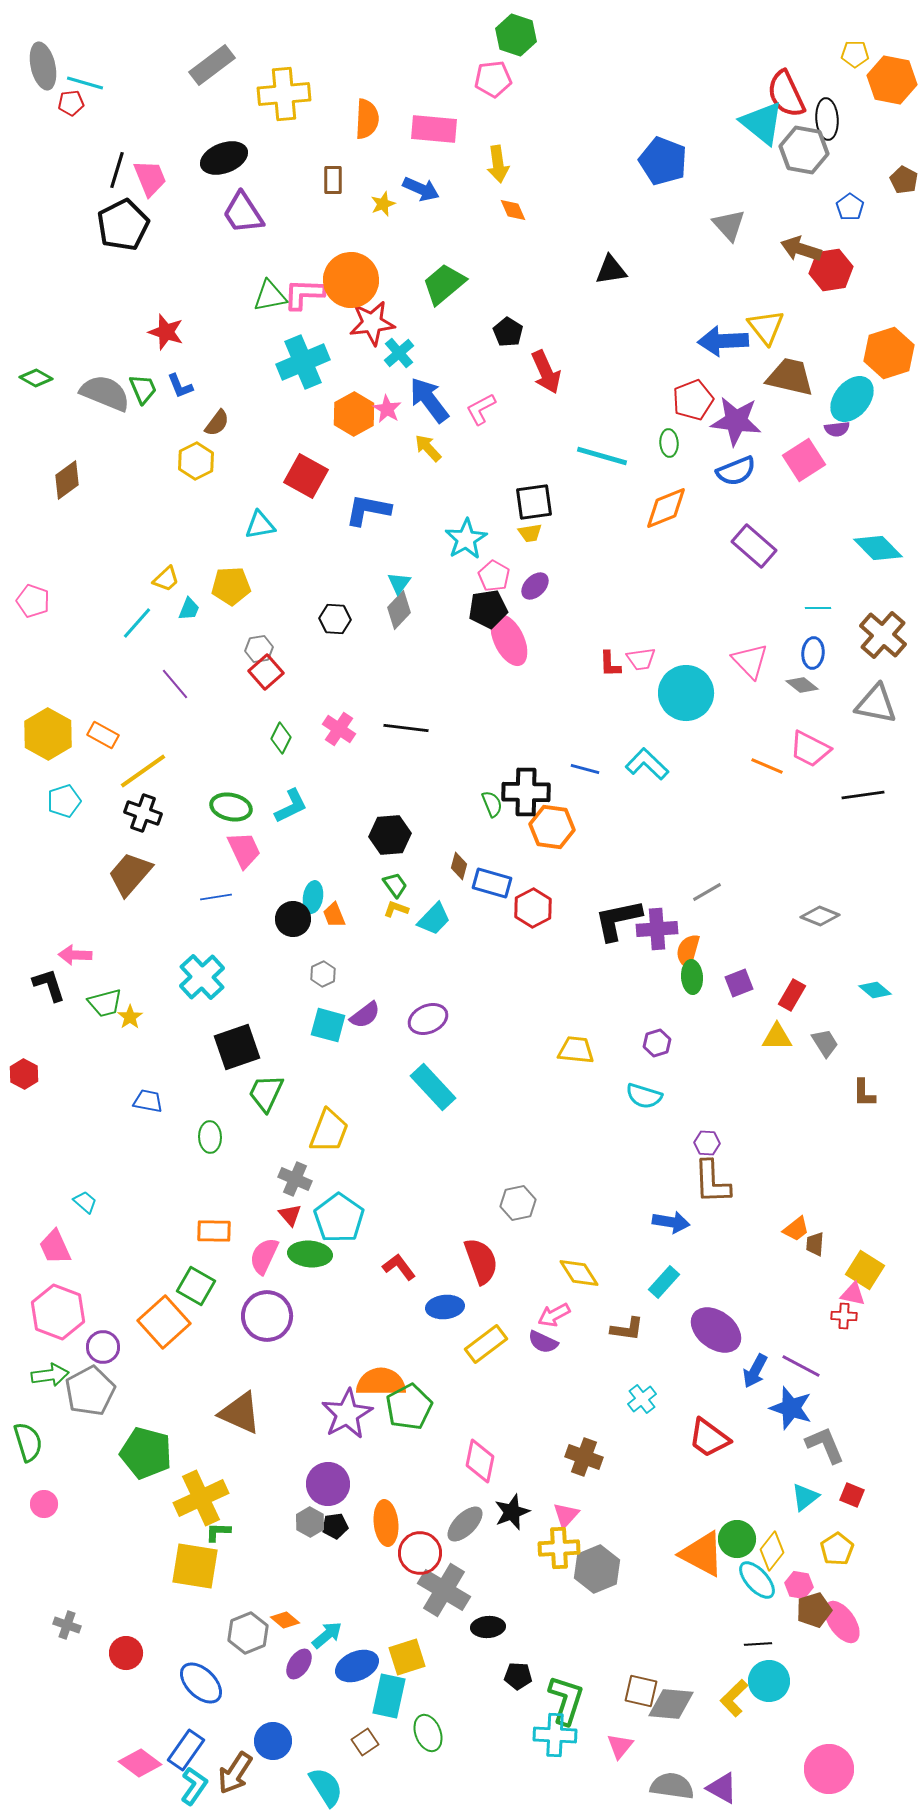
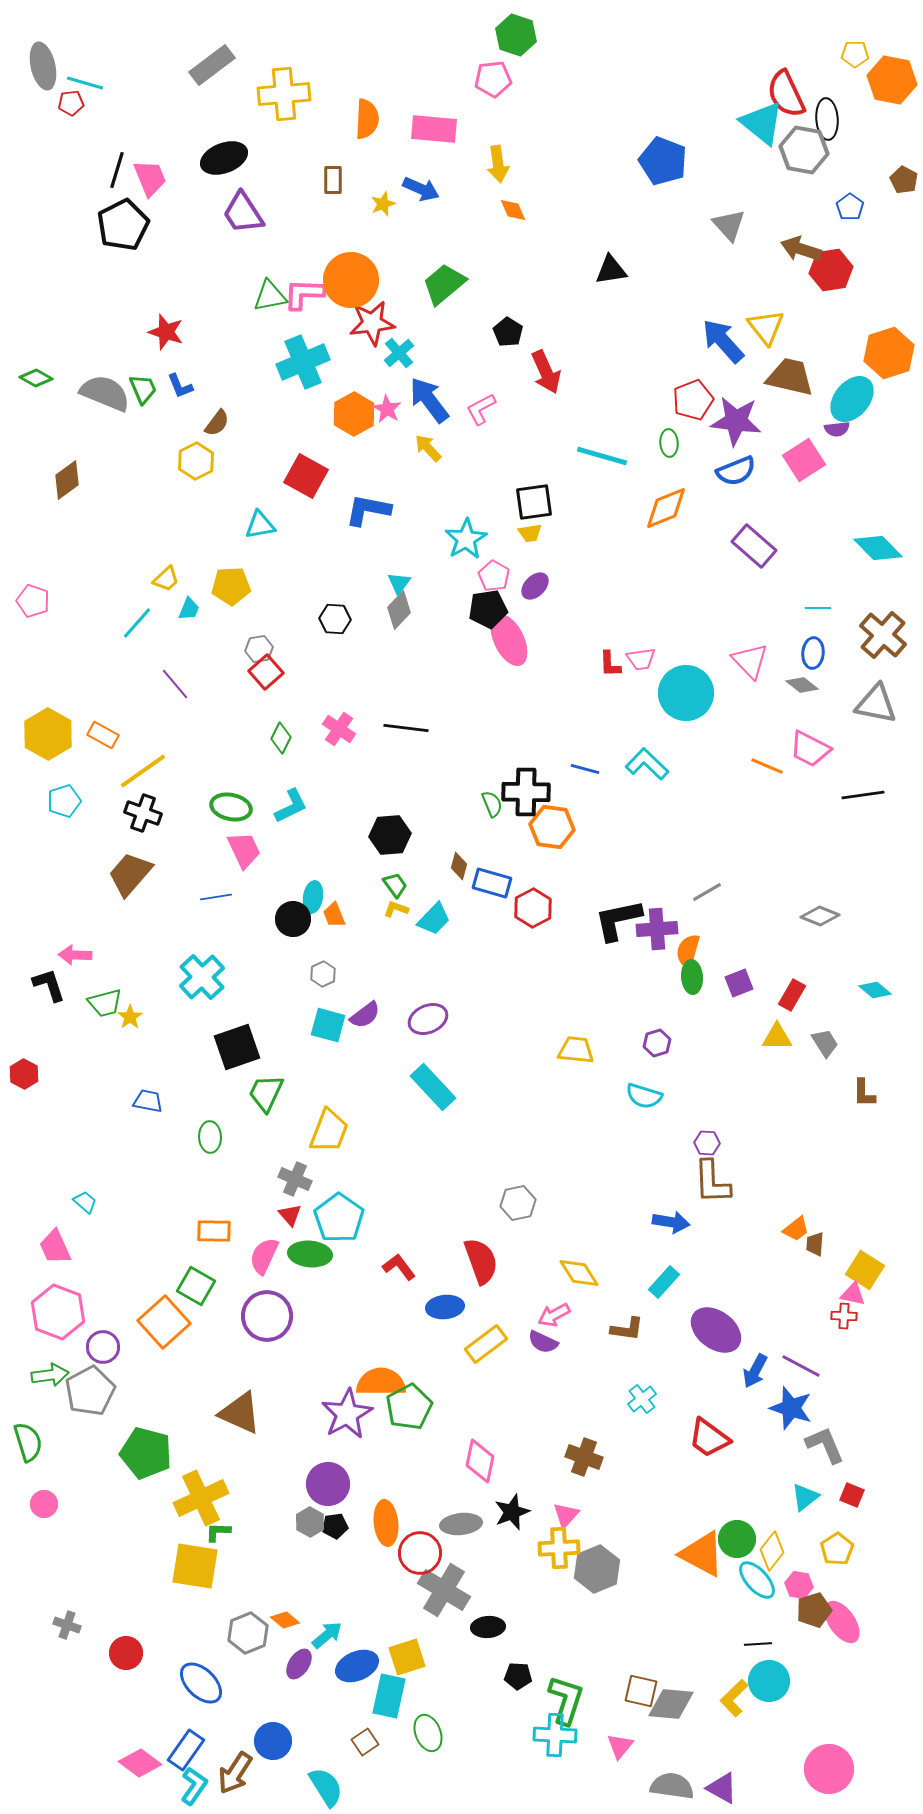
blue arrow at (723, 341): rotated 51 degrees clockwise
gray ellipse at (465, 1524): moved 4 px left; rotated 39 degrees clockwise
